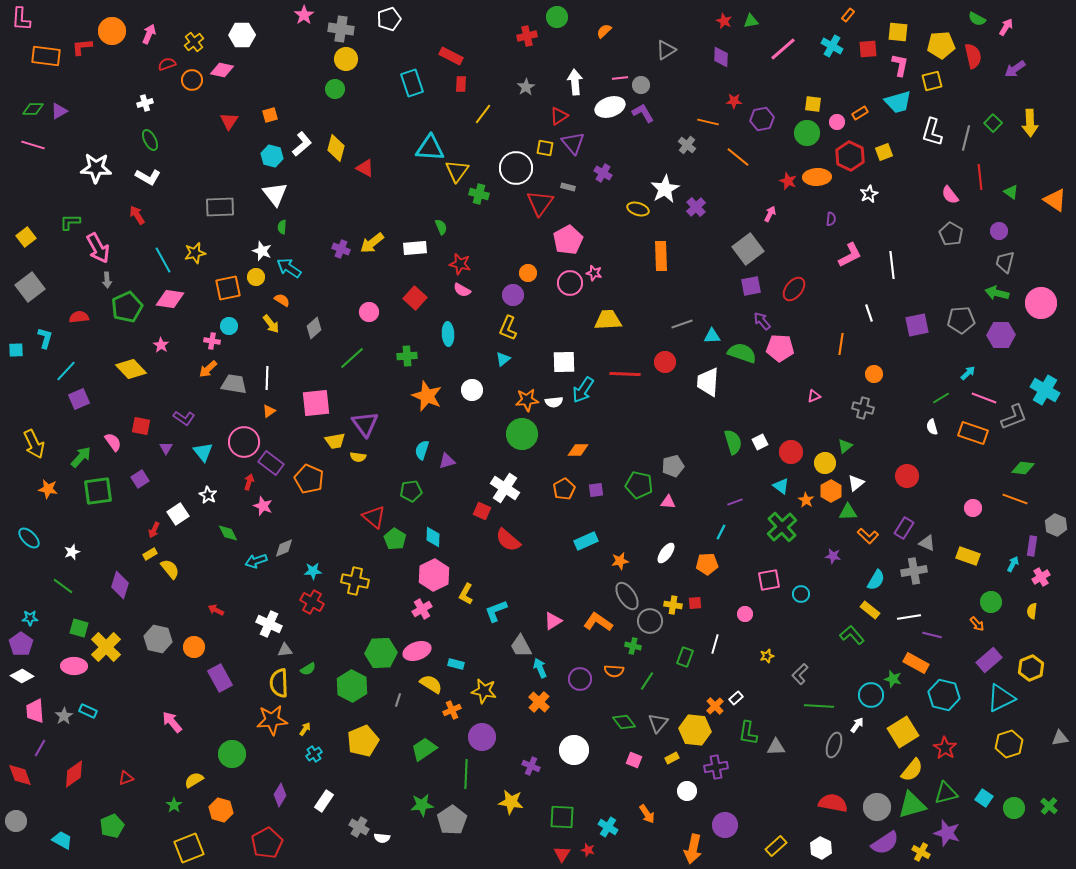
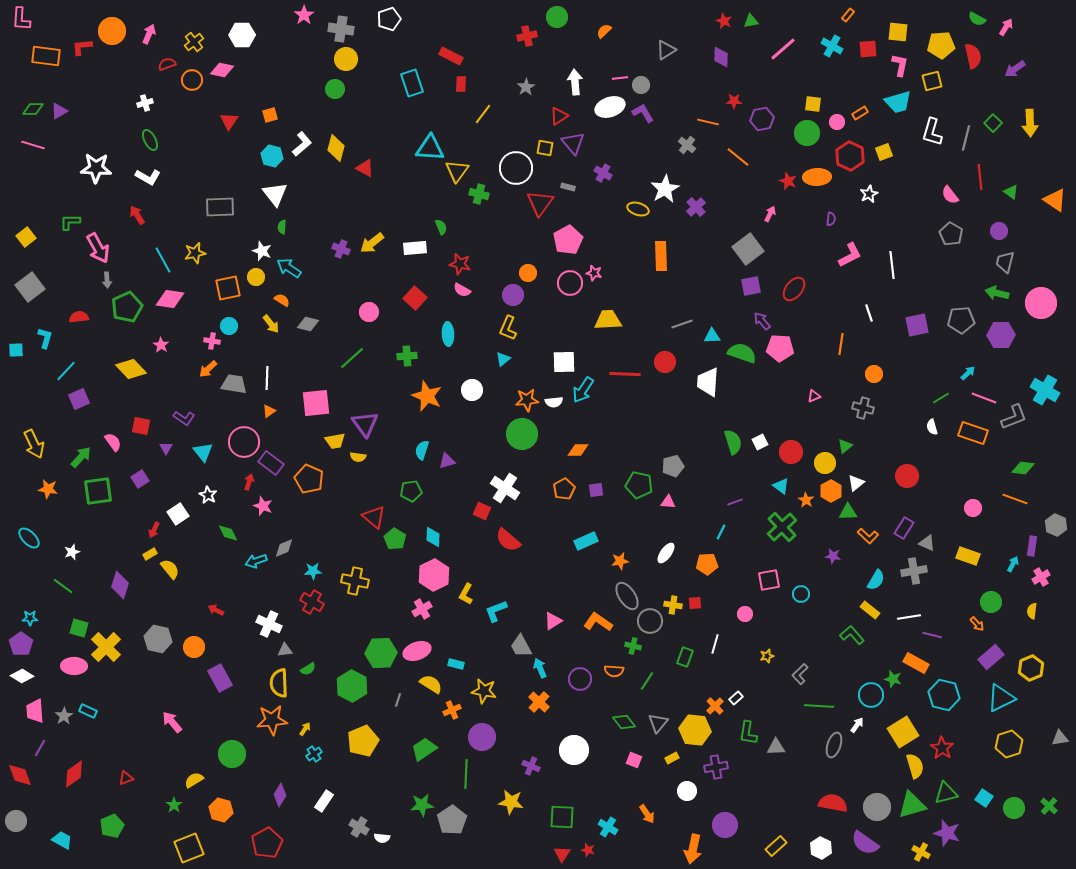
gray diamond at (314, 328): moved 6 px left, 4 px up; rotated 55 degrees clockwise
purple rectangle at (989, 660): moved 2 px right, 3 px up
red star at (945, 748): moved 3 px left
yellow semicircle at (912, 770): moved 3 px right, 4 px up; rotated 55 degrees counterclockwise
purple semicircle at (885, 843): moved 20 px left; rotated 68 degrees clockwise
